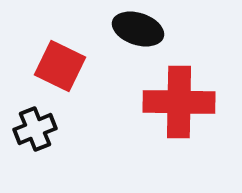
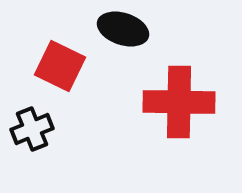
black ellipse: moved 15 px left
black cross: moved 3 px left
